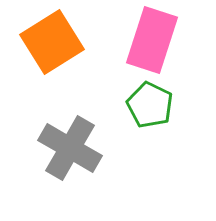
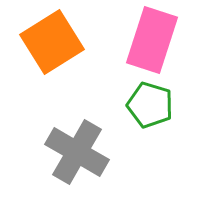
green pentagon: rotated 9 degrees counterclockwise
gray cross: moved 7 px right, 4 px down
